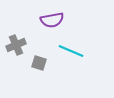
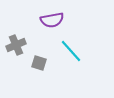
cyan line: rotated 25 degrees clockwise
